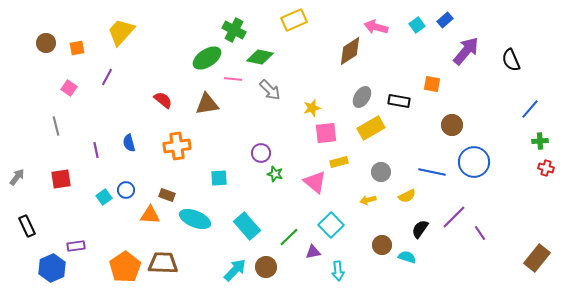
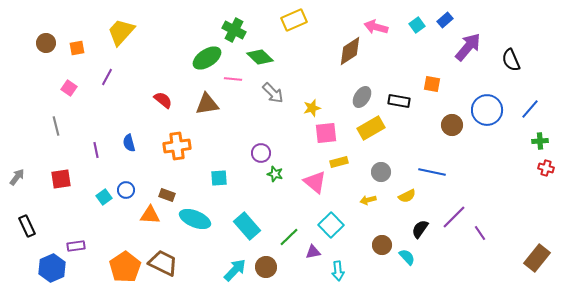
purple arrow at (466, 51): moved 2 px right, 4 px up
green diamond at (260, 57): rotated 32 degrees clockwise
gray arrow at (270, 90): moved 3 px right, 3 px down
blue circle at (474, 162): moved 13 px right, 52 px up
cyan semicircle at (407, 257): rotated 30 degrees clockwise
brown trapezoid at (163, 263): rotated 24 degrees clockwise
